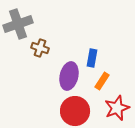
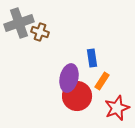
gray cross: moved 1 px right, 1 px up
brown cross: moved 16 px up
blue rectangle: rotated 18 degrees counterclockwise
purple ellipse: moved 2 px down
red circle: moved 2 px right, 15 px up
